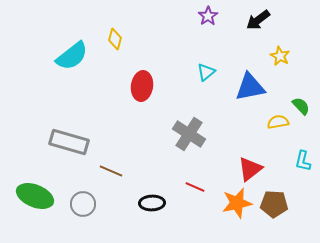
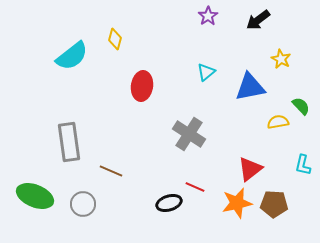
yellow star: moved 1 px right, 3 px down
gray rectangle: rotated 66 degrees clockwise
cyan L-shape: moved 4 px down
black ellipse: moved 17 px right; rotated 15 degrees counterclockwise
